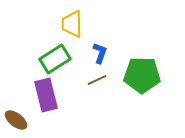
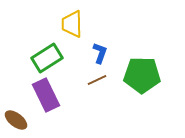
green rectangle: moved 8 px left, 1 px up
purple rectangle: rotated 12 degrees counterclockwise
